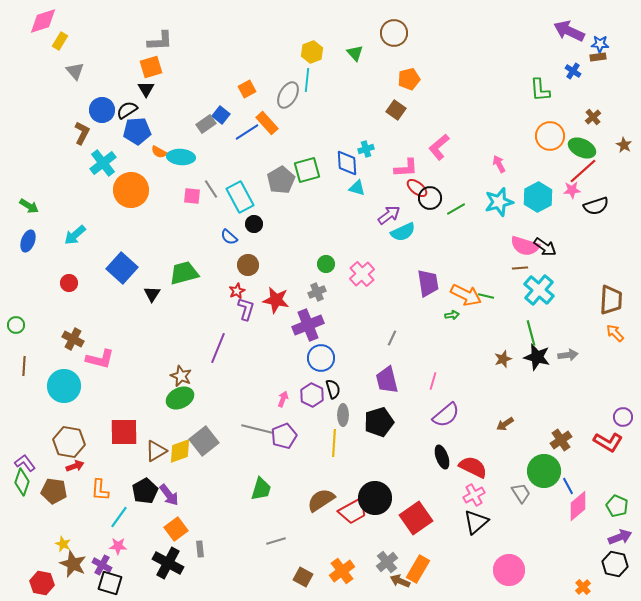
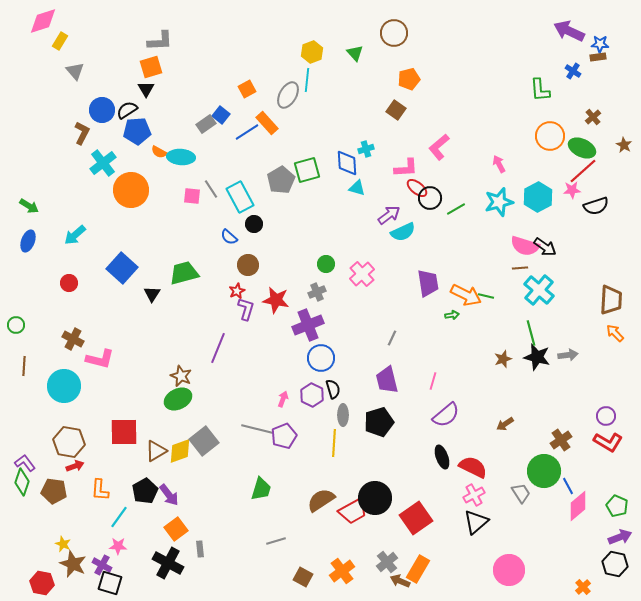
green ellipse at (180, 398): moved 2 px left, 1 px down
purple circle at (623, 417): moved 17 px left, 1 px up
